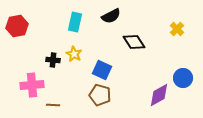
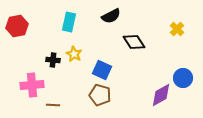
cyan rectangle: moved 6 px left
purple diamond: moved 2 px right
